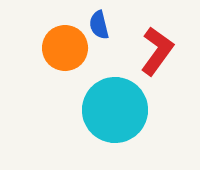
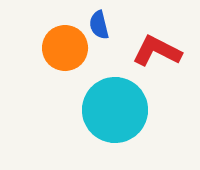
red L-shape: rotated 99 degrees counterclockwise
